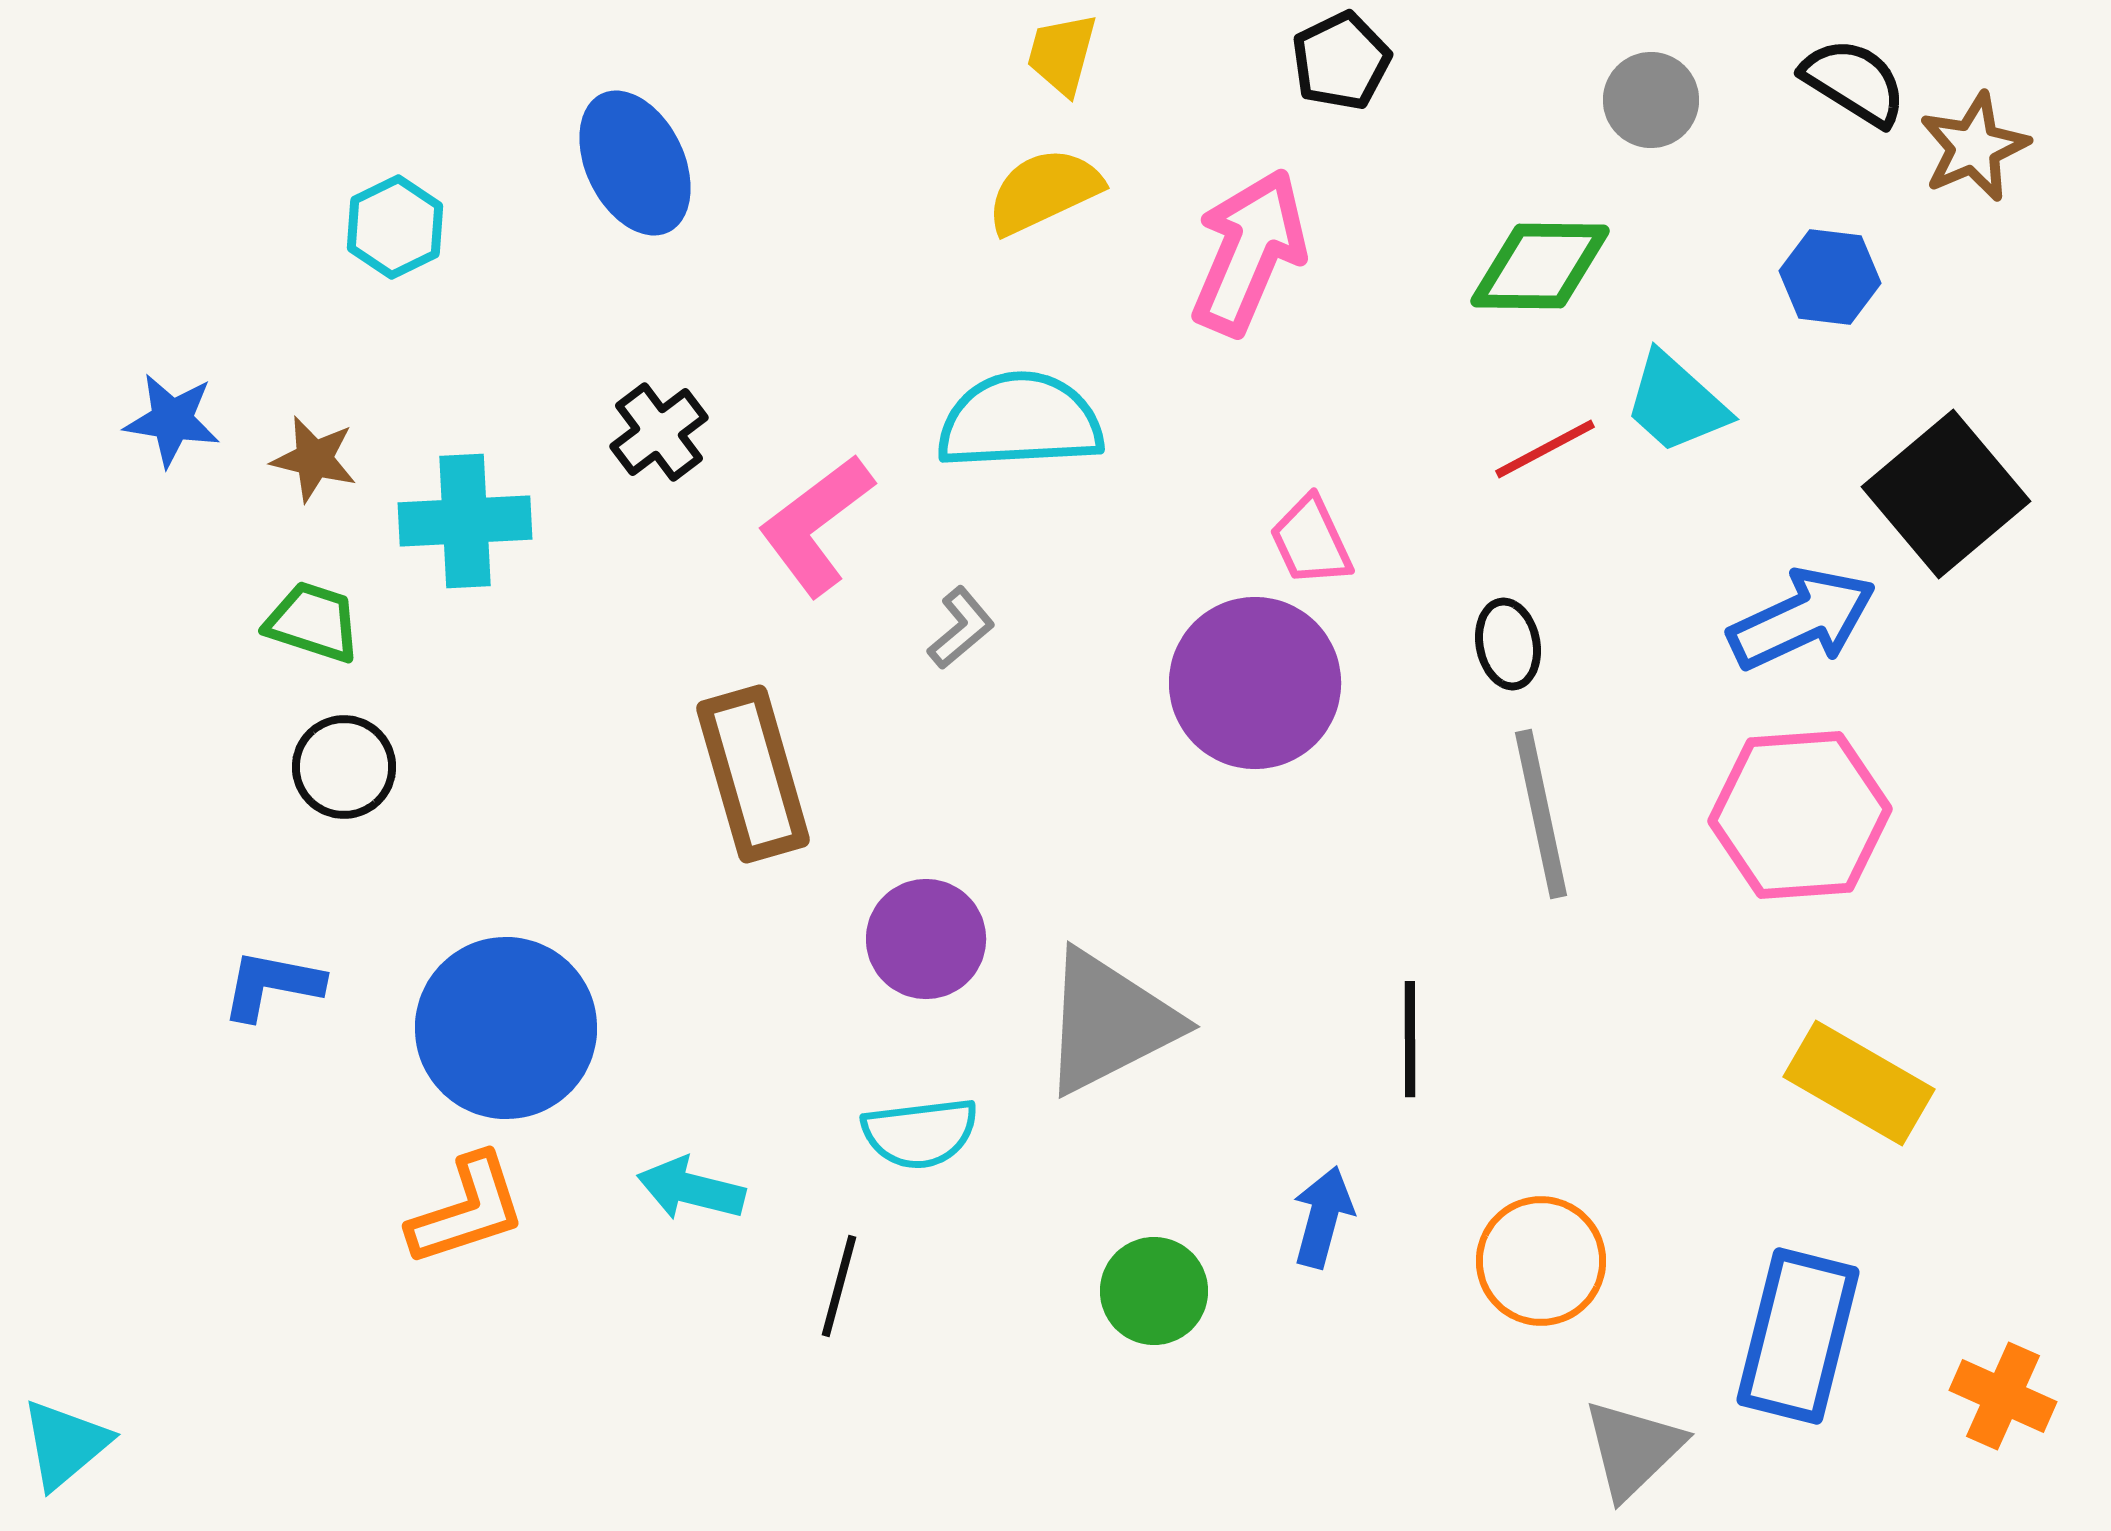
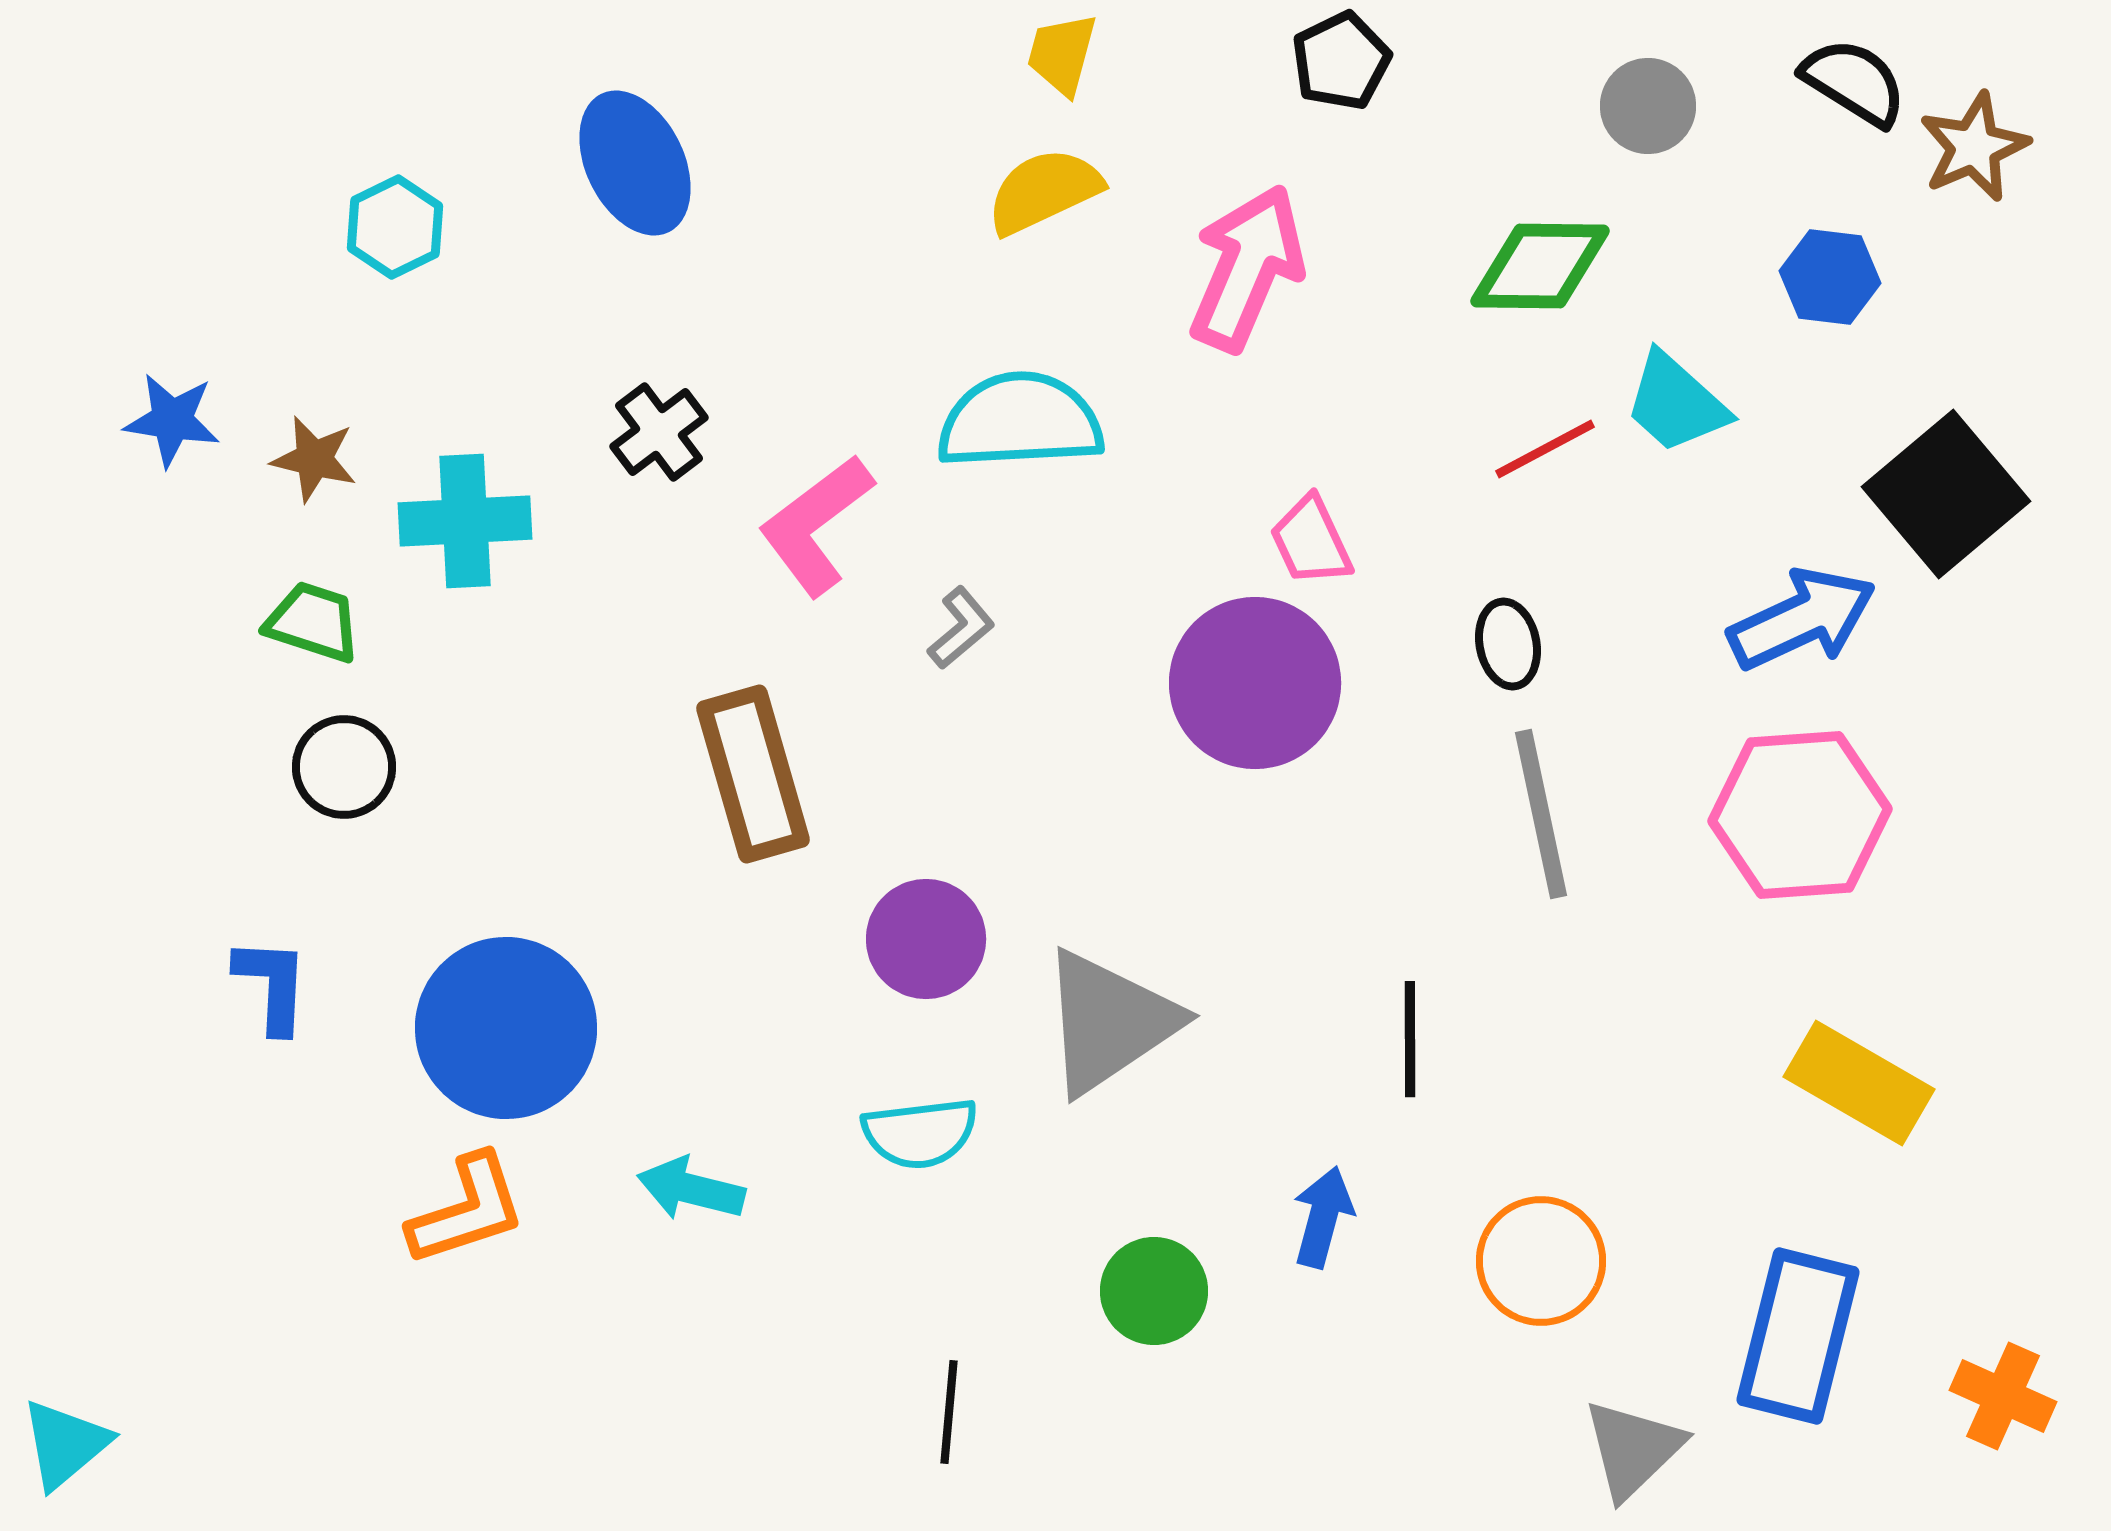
gray circle at (1651, 100): moved 3 px left, 6 px down
pink arrow at (1249, 252): moved 2 px left, 16 px down
blue L-shape at (272, 985): rotated 82 degrees clockwise
gray triangle at (1109, 1022): rotated 7 degrees counterclockwise
black line at (839, 1286): moved 110 px right, 126 px down; rotated 10 degrees counterclockwise
